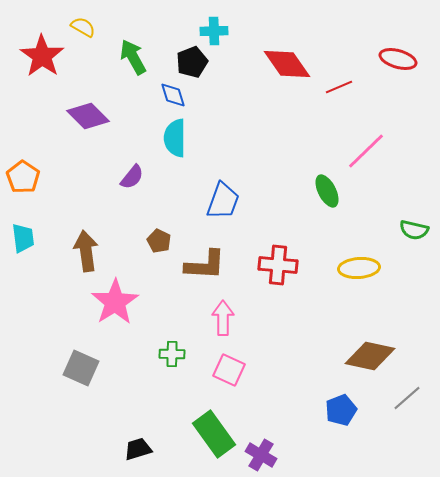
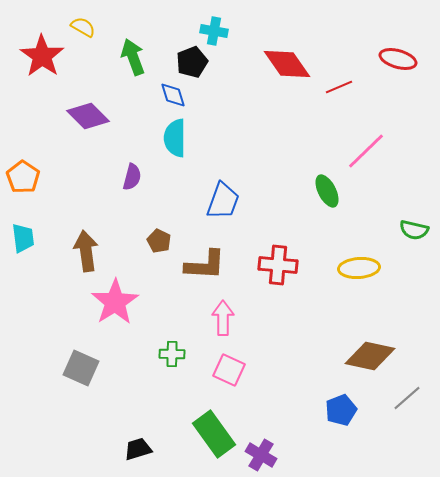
cyan cross: rotated 12 degrees clockwise
green arrow: rotated 9 degrees clockwise
purple semicircle: rotated 24 degrees counterclockwise
